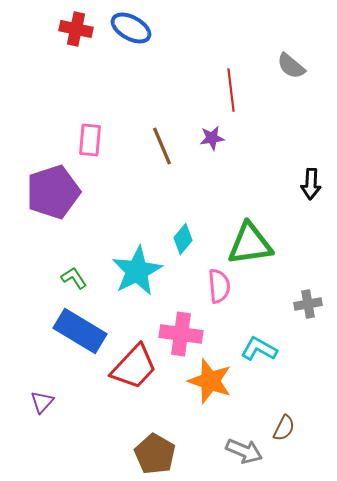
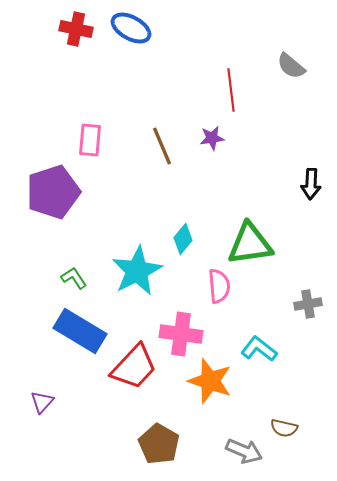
cyan L-shape: rotated 9 degrees clockwise
brown semicircle: rotated 76 degrees clockwise
brown pentagon: moved 4 px right, 10 px up
